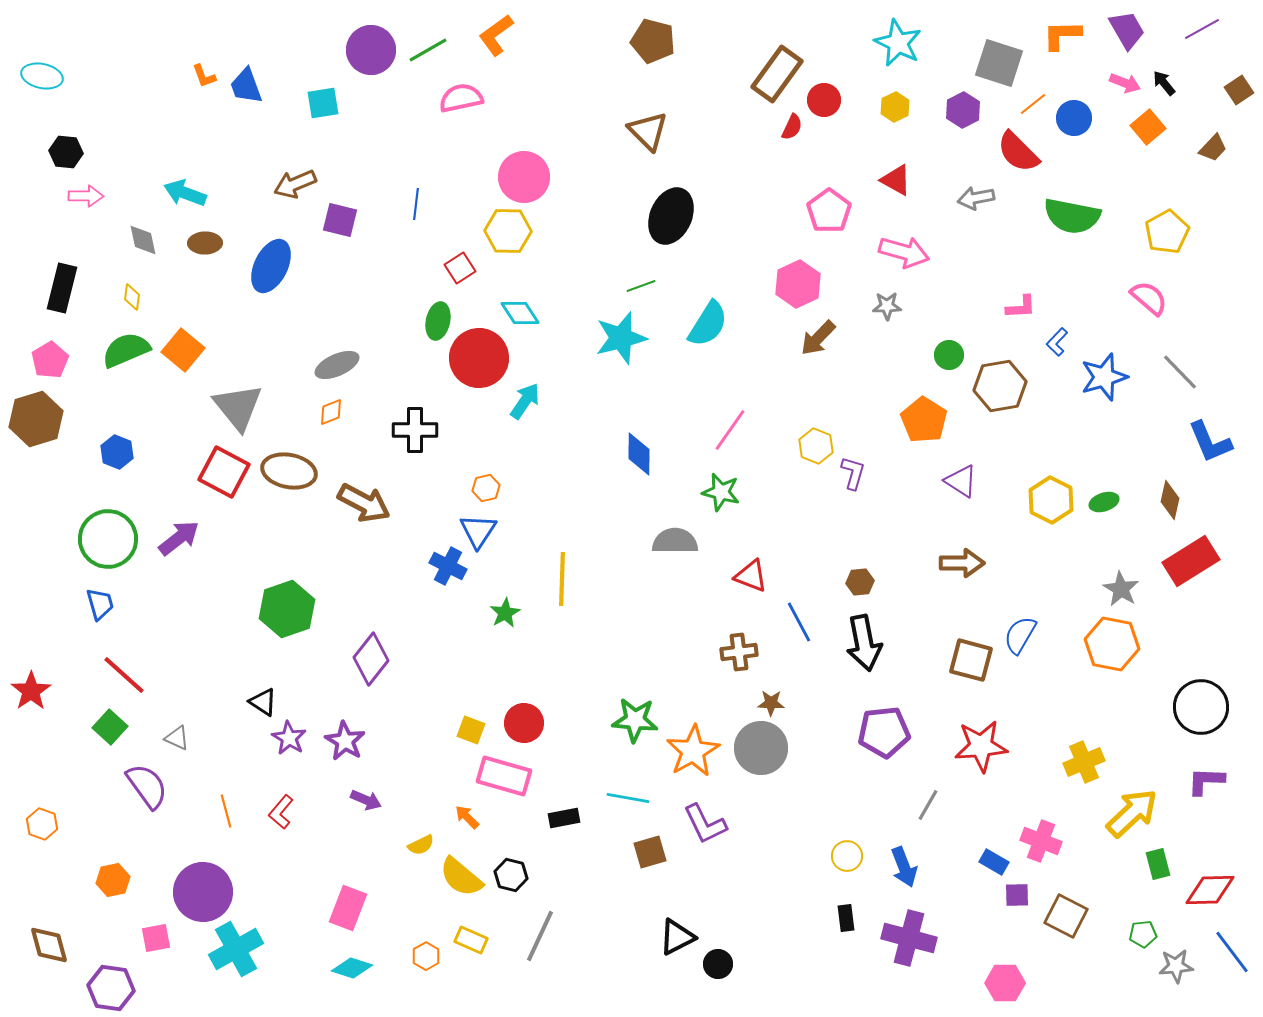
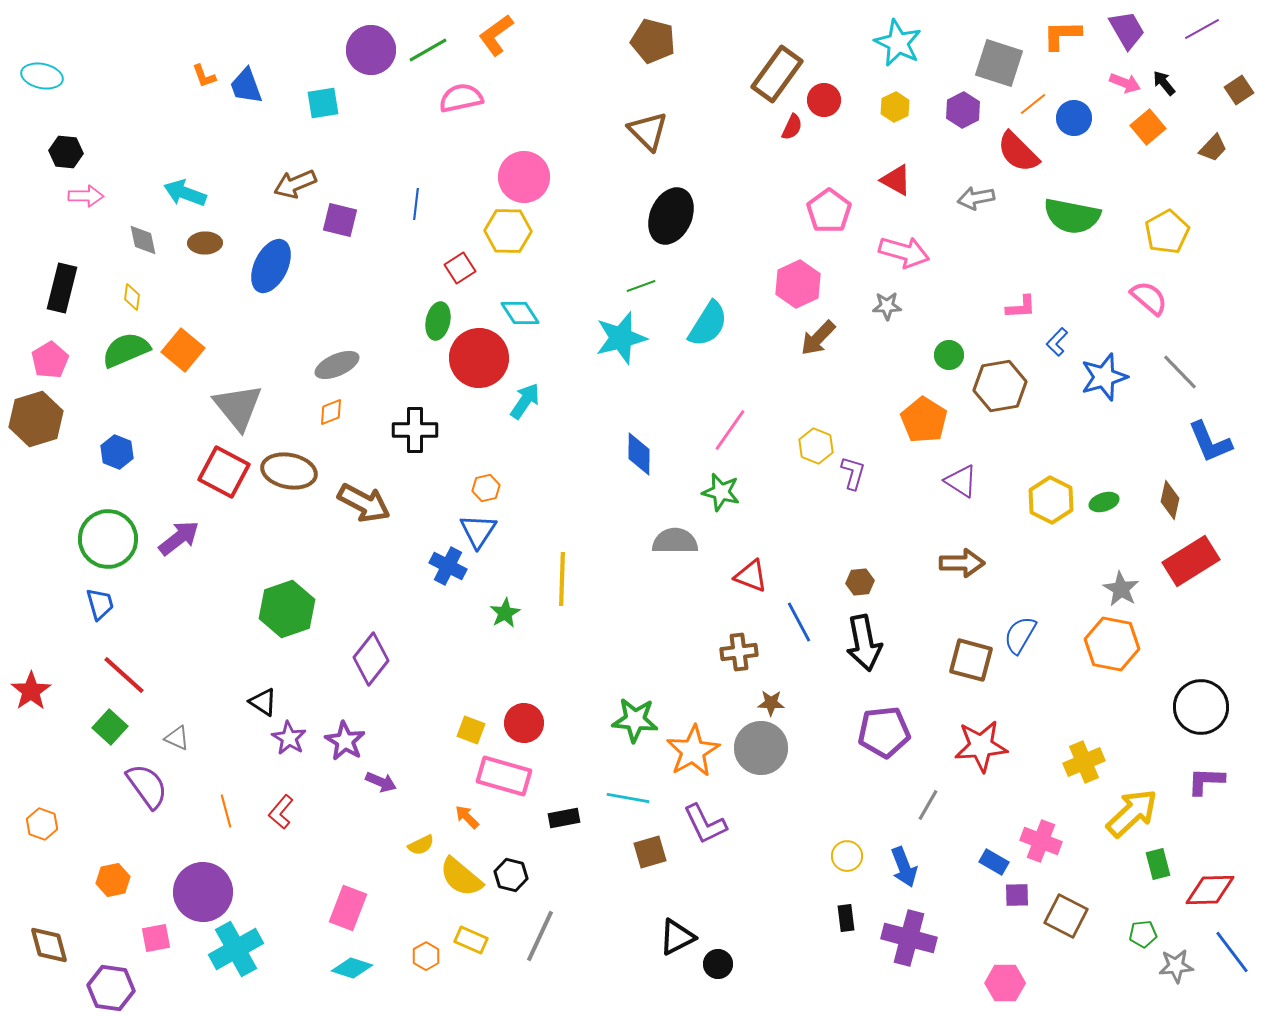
purple arrow at (366, 800): moved 15 px right, 18 px up
